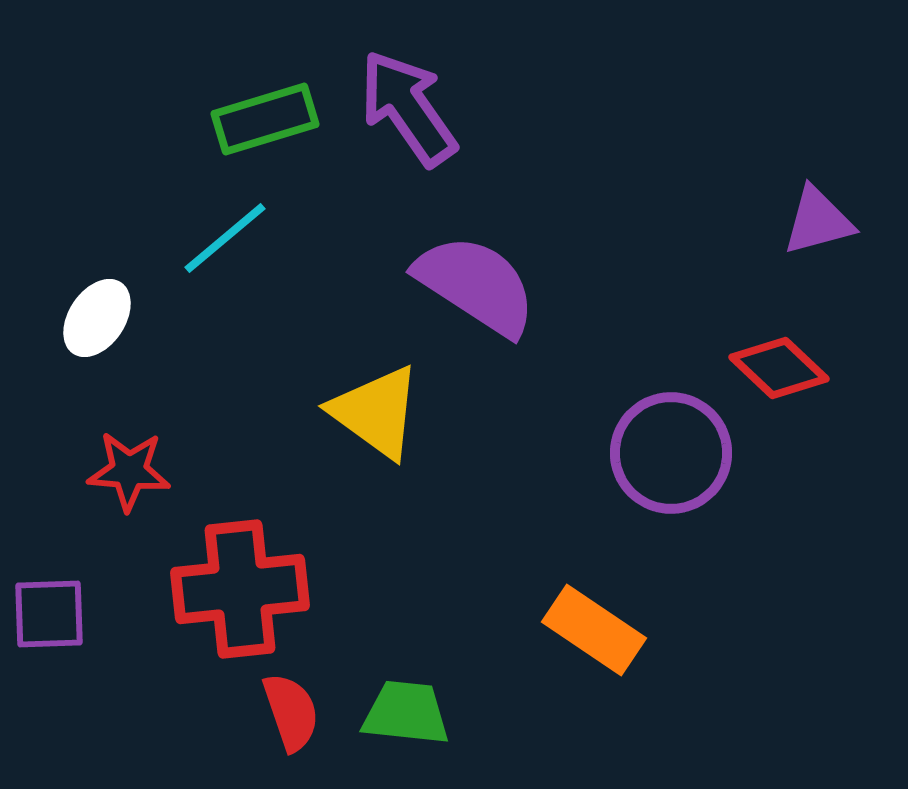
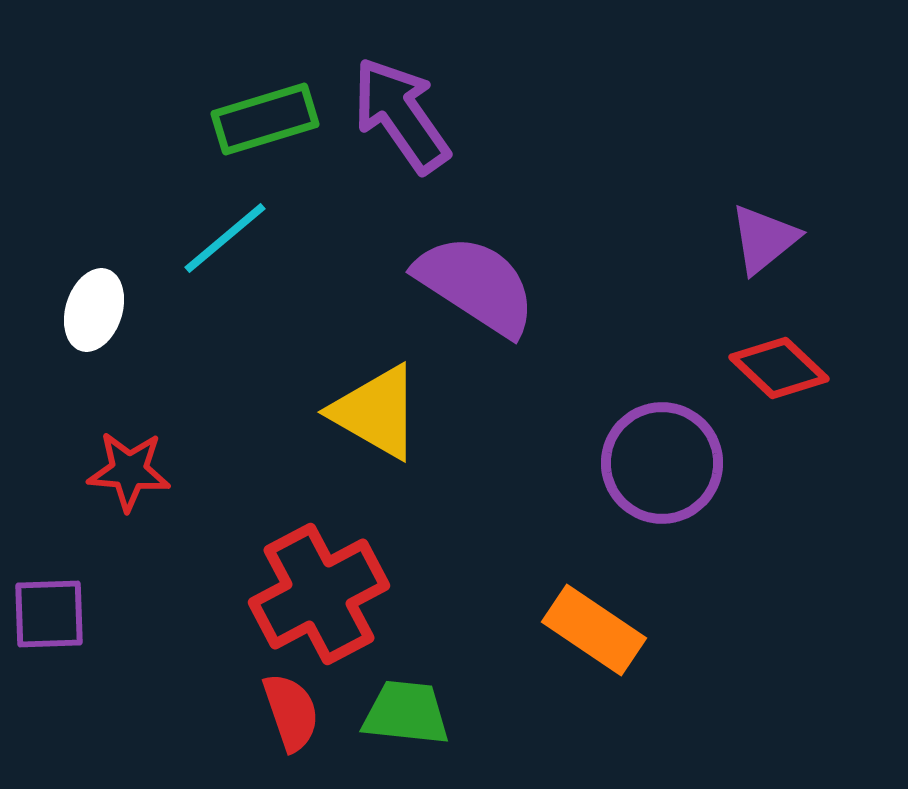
purple arrow: moved 7 px left, 7 px down
purple triangle: moved 54 px left, 18 px down; rotated 24 degrees counterclockwise
white ellipse: moved 3 px left, 8 px up; rotated 16 degrees counterclockwise
yellow triangle: rotated 6 degrees counterclockwise
purple circle: moved 9 px left, 10 px down
red cross: moved 79 px right, 5 px down; rotated 22 degrees counterclockwise
